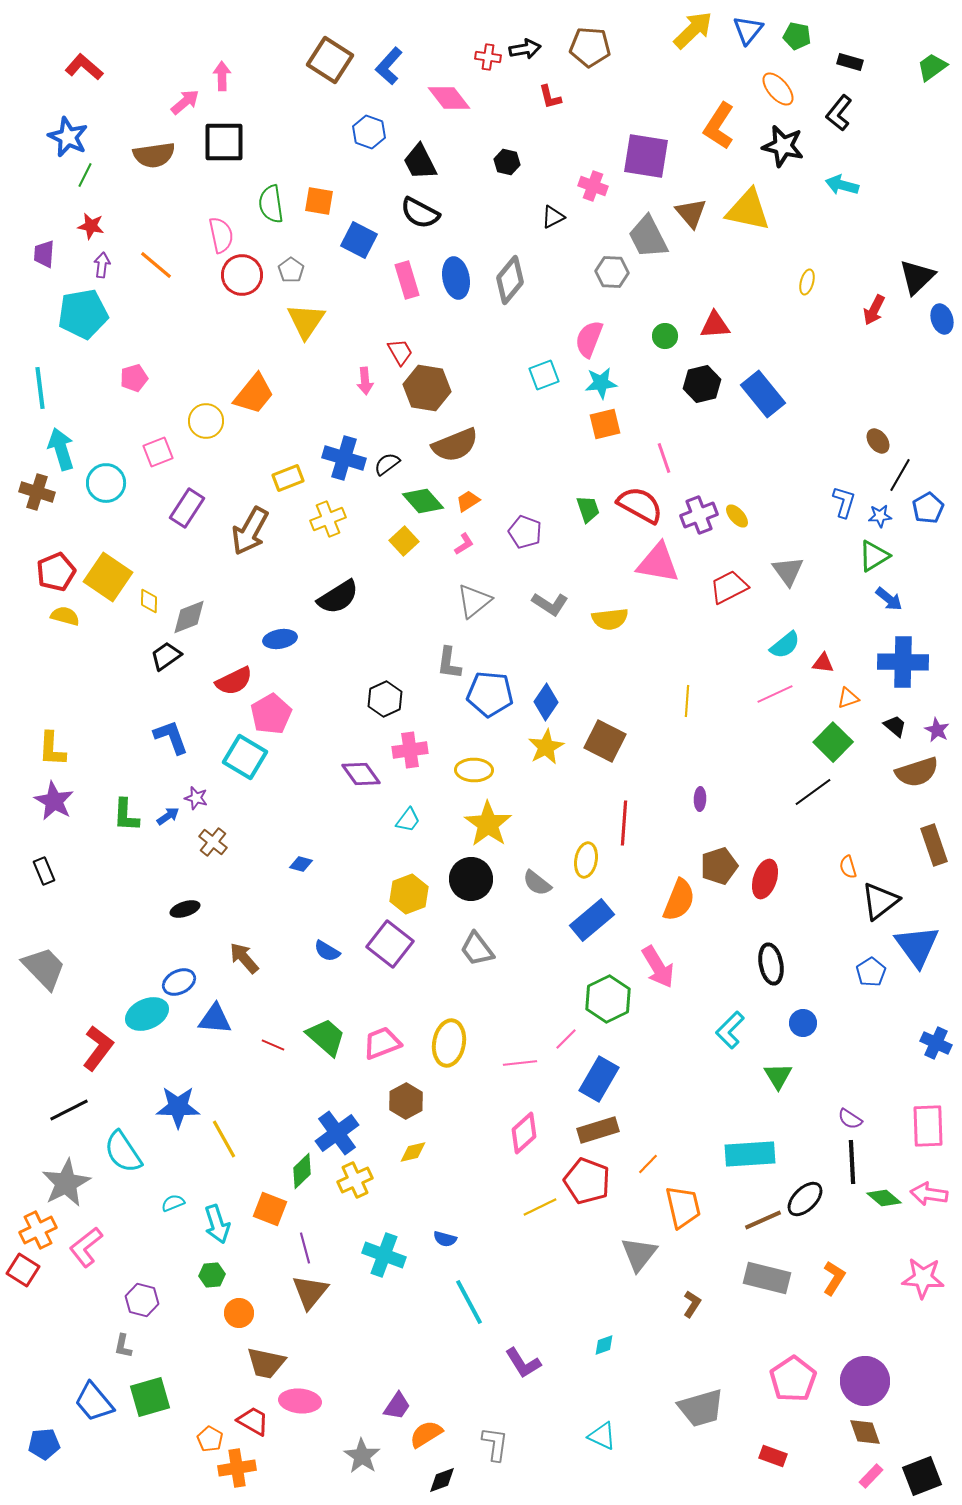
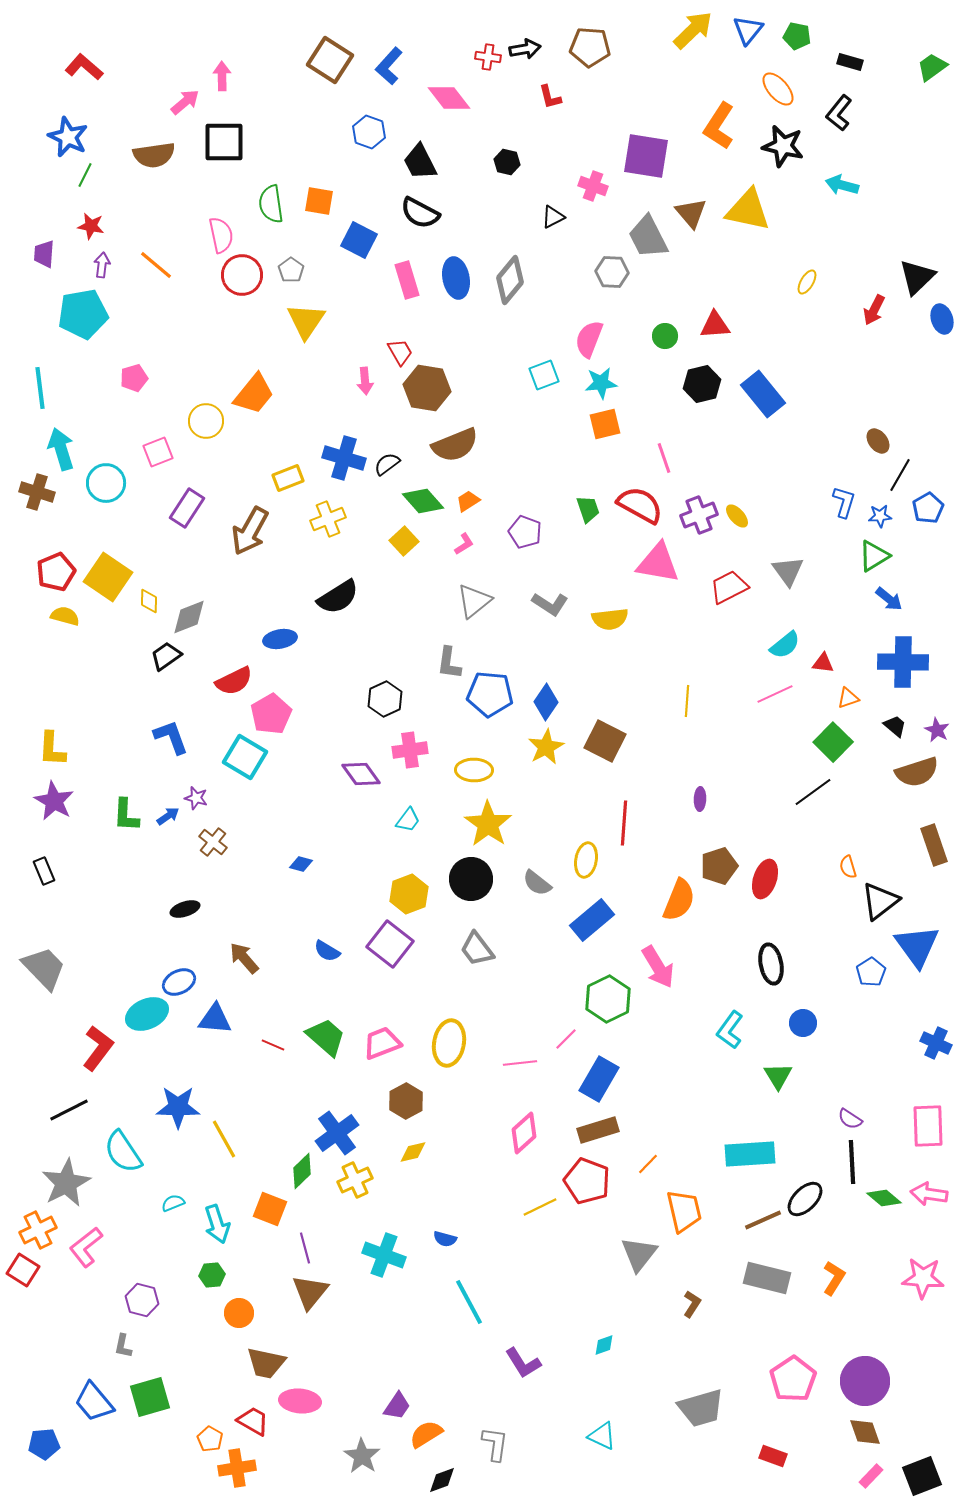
yellow ellipse at (807, 282): rotated 15 degrees clockwise
cyan L-shape at (730, 1030): rotated 9 degrees counterclockwise
orange trapezoid at (683, 1207): moved 1 px right, 4 px down
